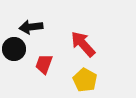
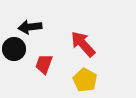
black arrow: moved 1 px left
